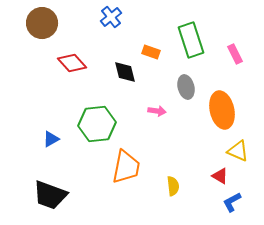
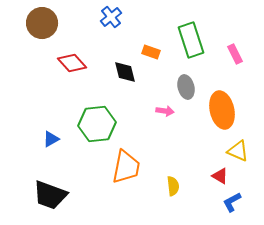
pink arrow: moved 8 px right
